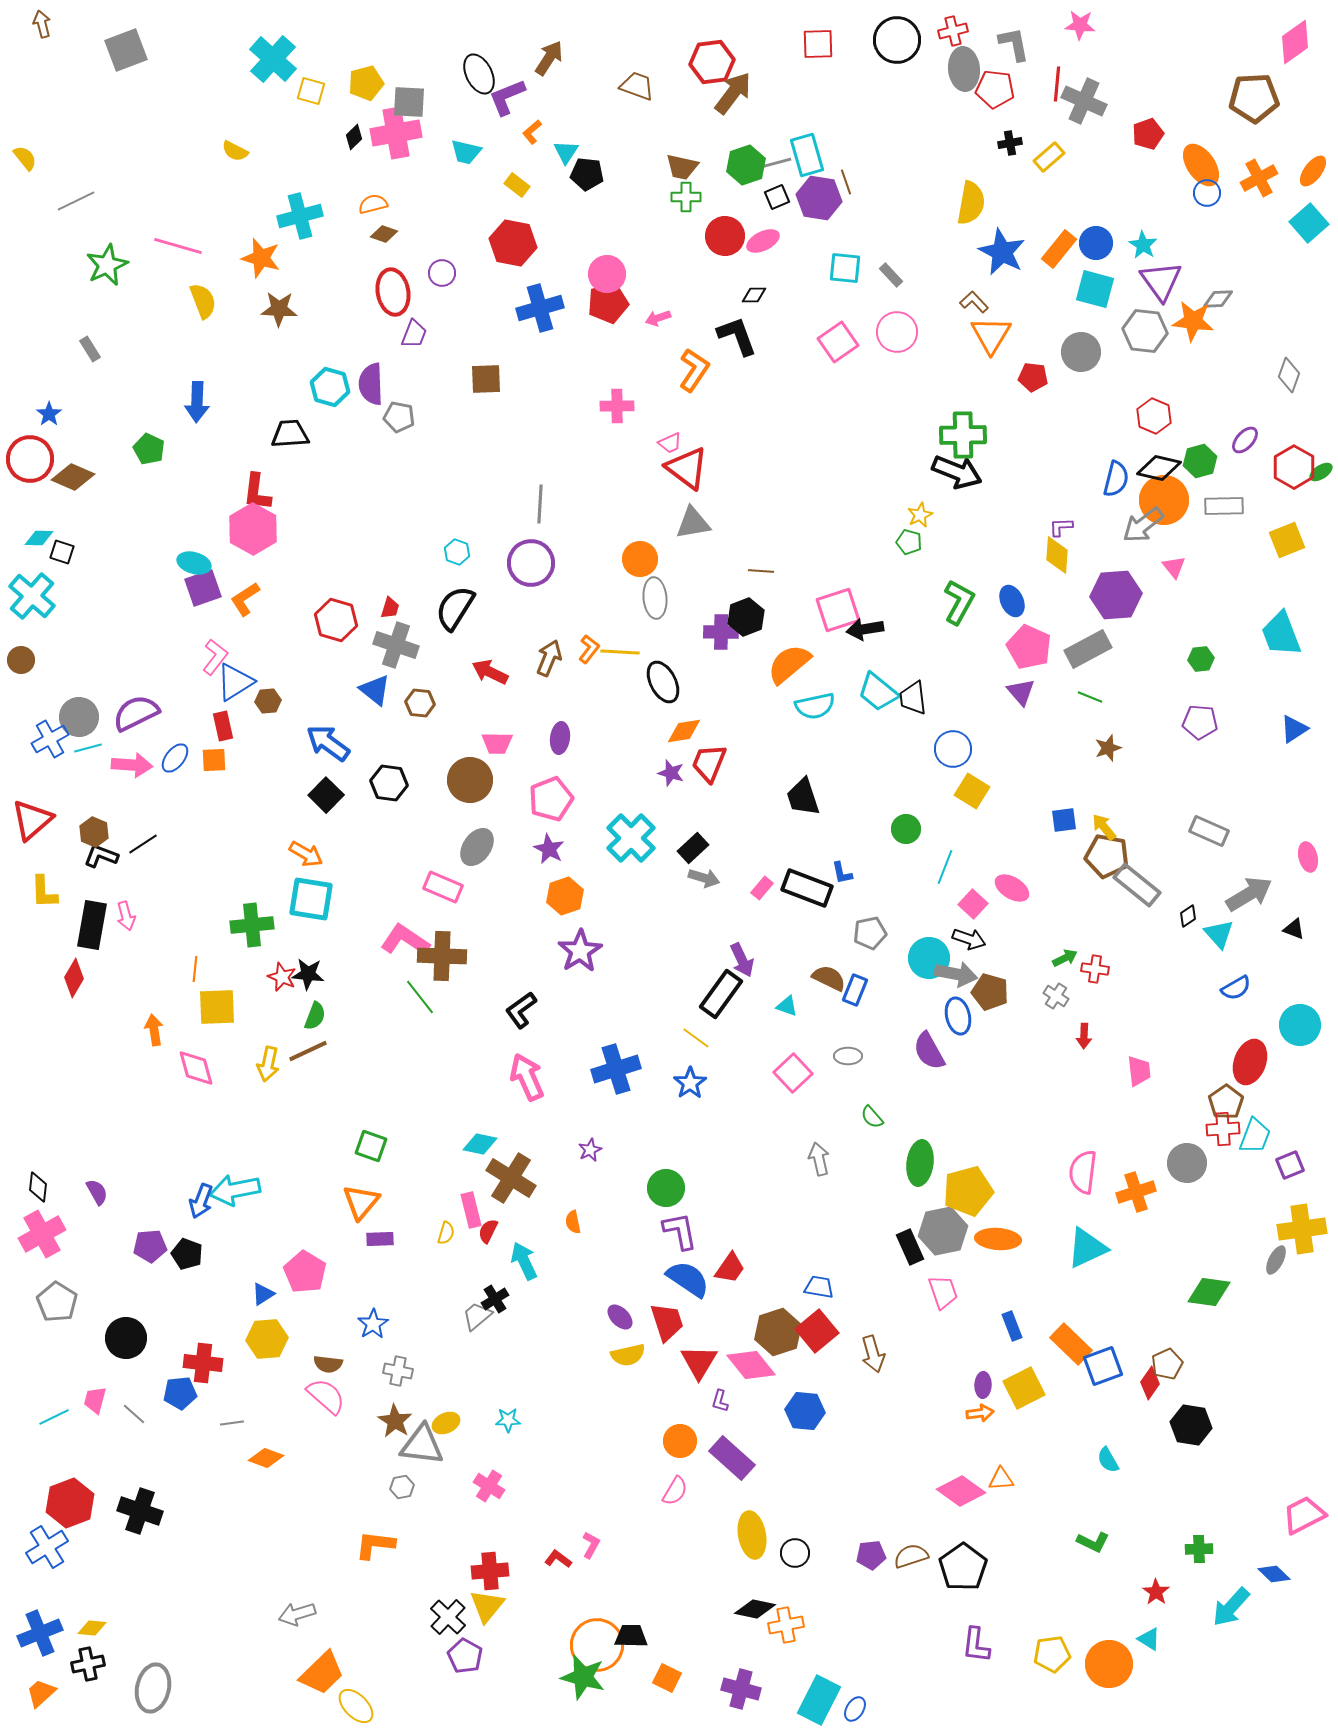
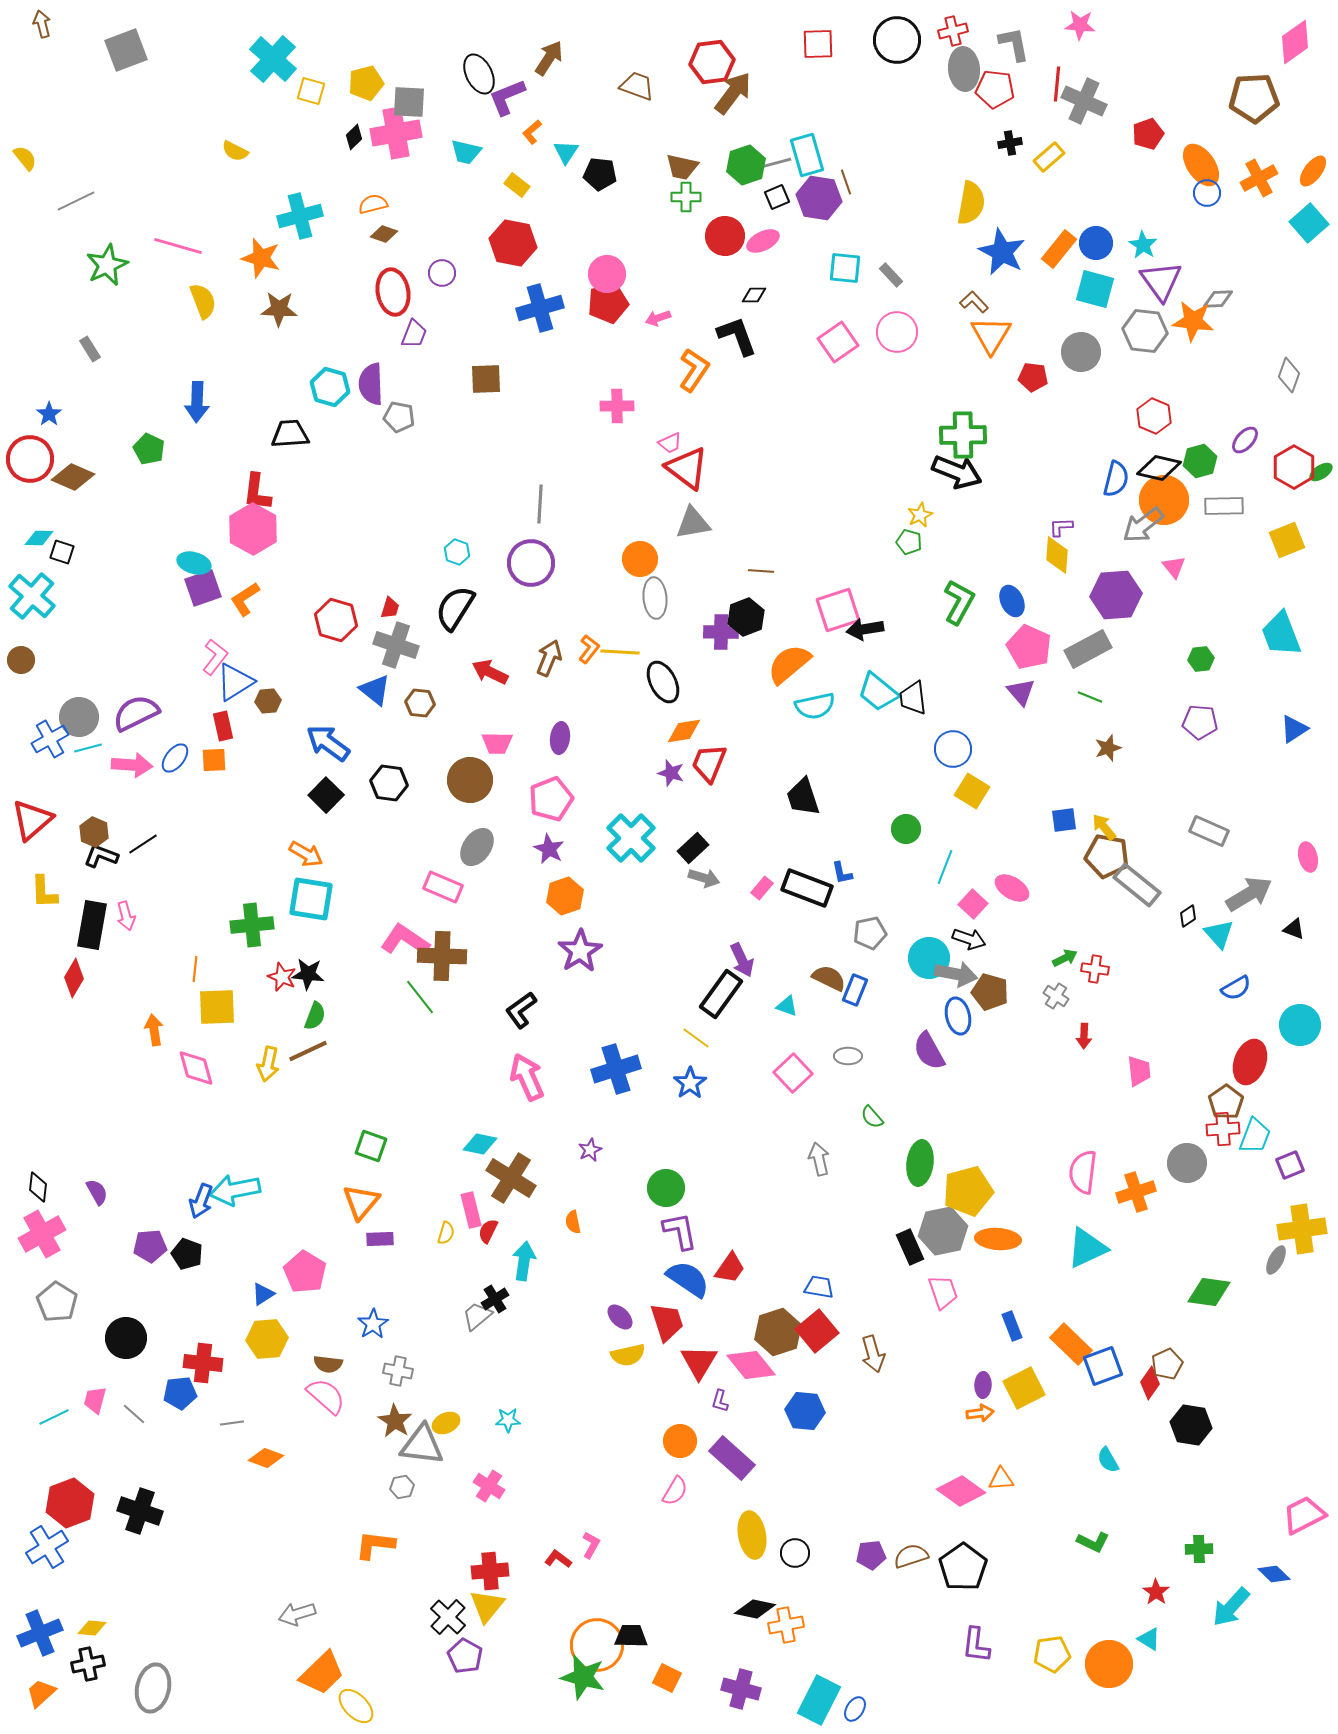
black pentagon at (587, 174): moved 13 px right
cyan arrow at (524, 1261): rotated 33 degrees clockwise
